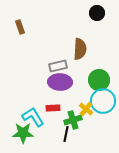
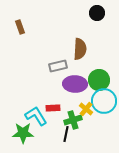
purple ellipse: moved 15 px right, 2 px down
cyan circle: moved 1 px right
cyan L-shape: moved 3 px right, 1 px up
